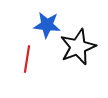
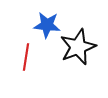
red line: moved 1 px left, 2 px up
